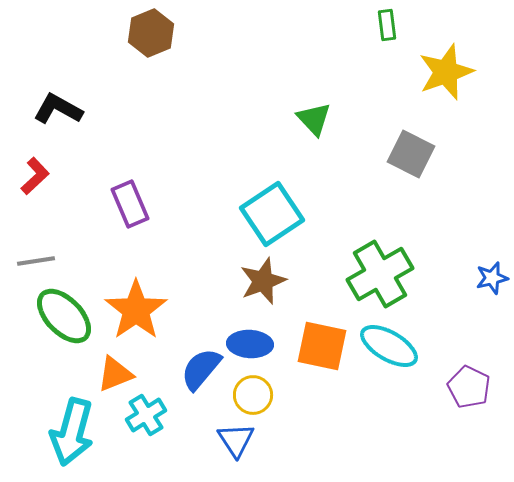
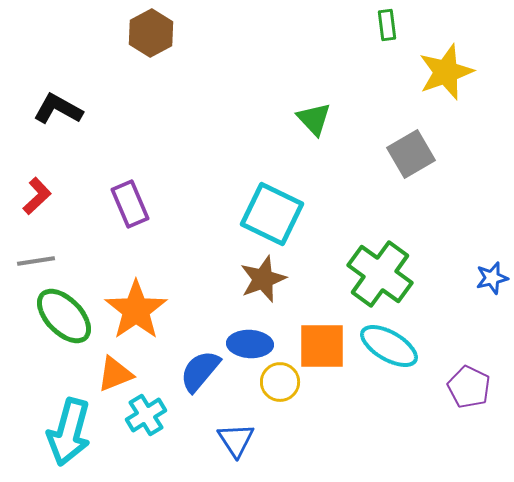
brown hexagon: rotated 6 degrees counterclockwise
gray square: rotated 33 degrees clockwise
red L-shape: moved 2 px right, 20 px down
cyan square: rotated 30 degrees counterclockwise
green cross: rotated 24 degrees counterclockwise
brown star: moved 2 px up
orange square: rotated 12 degrees counterclockwise
blue semicircle: moved 1 px left, 2 px down
yellow circle: moved 27 px right, 13 px up
cyan arrow: moved 3 px left
